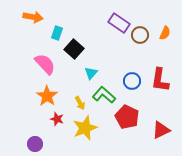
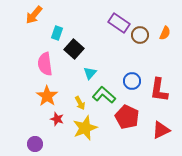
orange arrow: moved 1 px right, 2 px up; rotated 120 degrees clockwise
pink semicircle: rotated 145 degrees counterclockwise
cyan triangle: moved 1 px left
red L-shape: moved 1 px left, 10 px down
